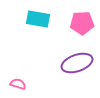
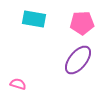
cyan rectangle: moved 4 px left
purple ellipse: moved 1 px right, 3 px up; rotated 32 degrees counterclockwise
